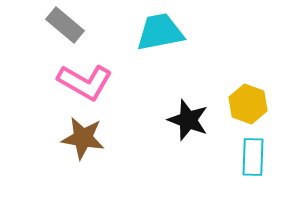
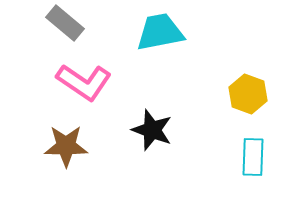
gray rectangle: moved 2 px up
pink L-shape: moved 1 px left; rotated 4 degrees clockwise
yellow hexagon: moved 10 px up
black star: moved 36 px left, 10 px down
brown star: moved 17 px left, 8 px down; rotated 9 degrees counterclockwise
